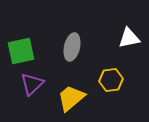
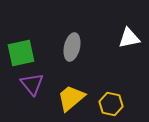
green square: moved 2 px down
yellow hexagon: moved 24 px down; rotated 20 degrees clockwise
purple triangle: rotated 25 degrees counterclockwise
